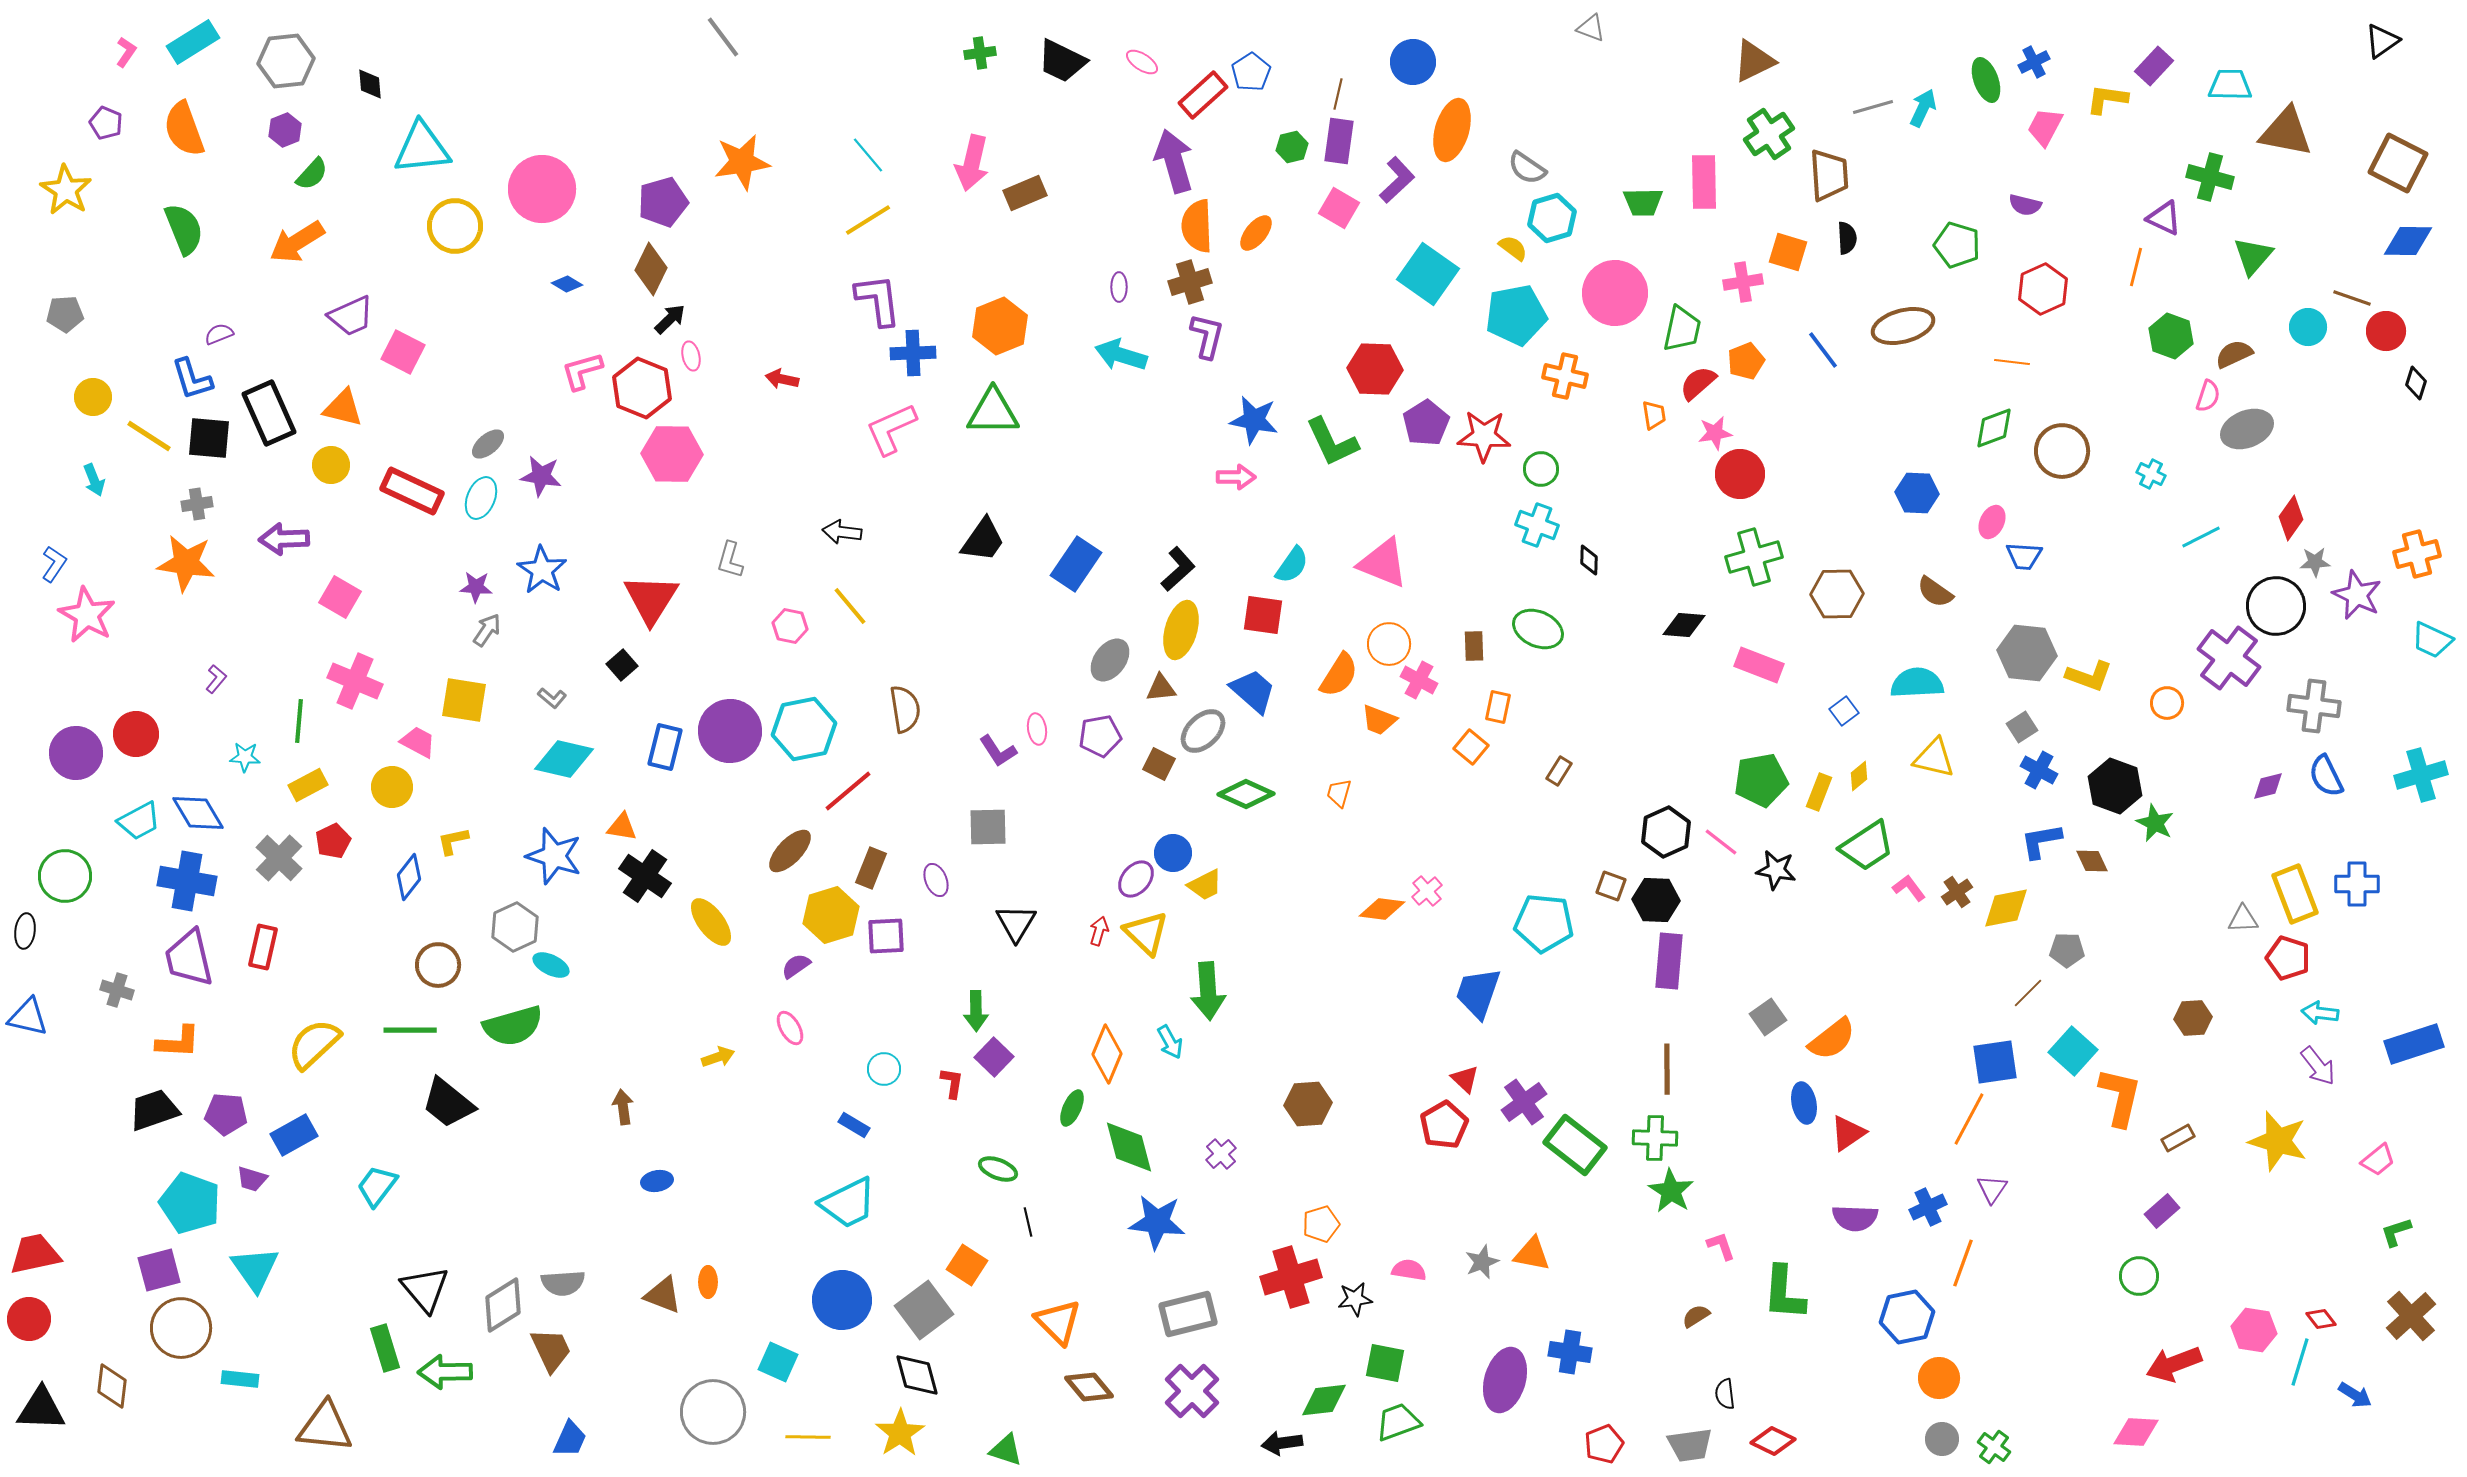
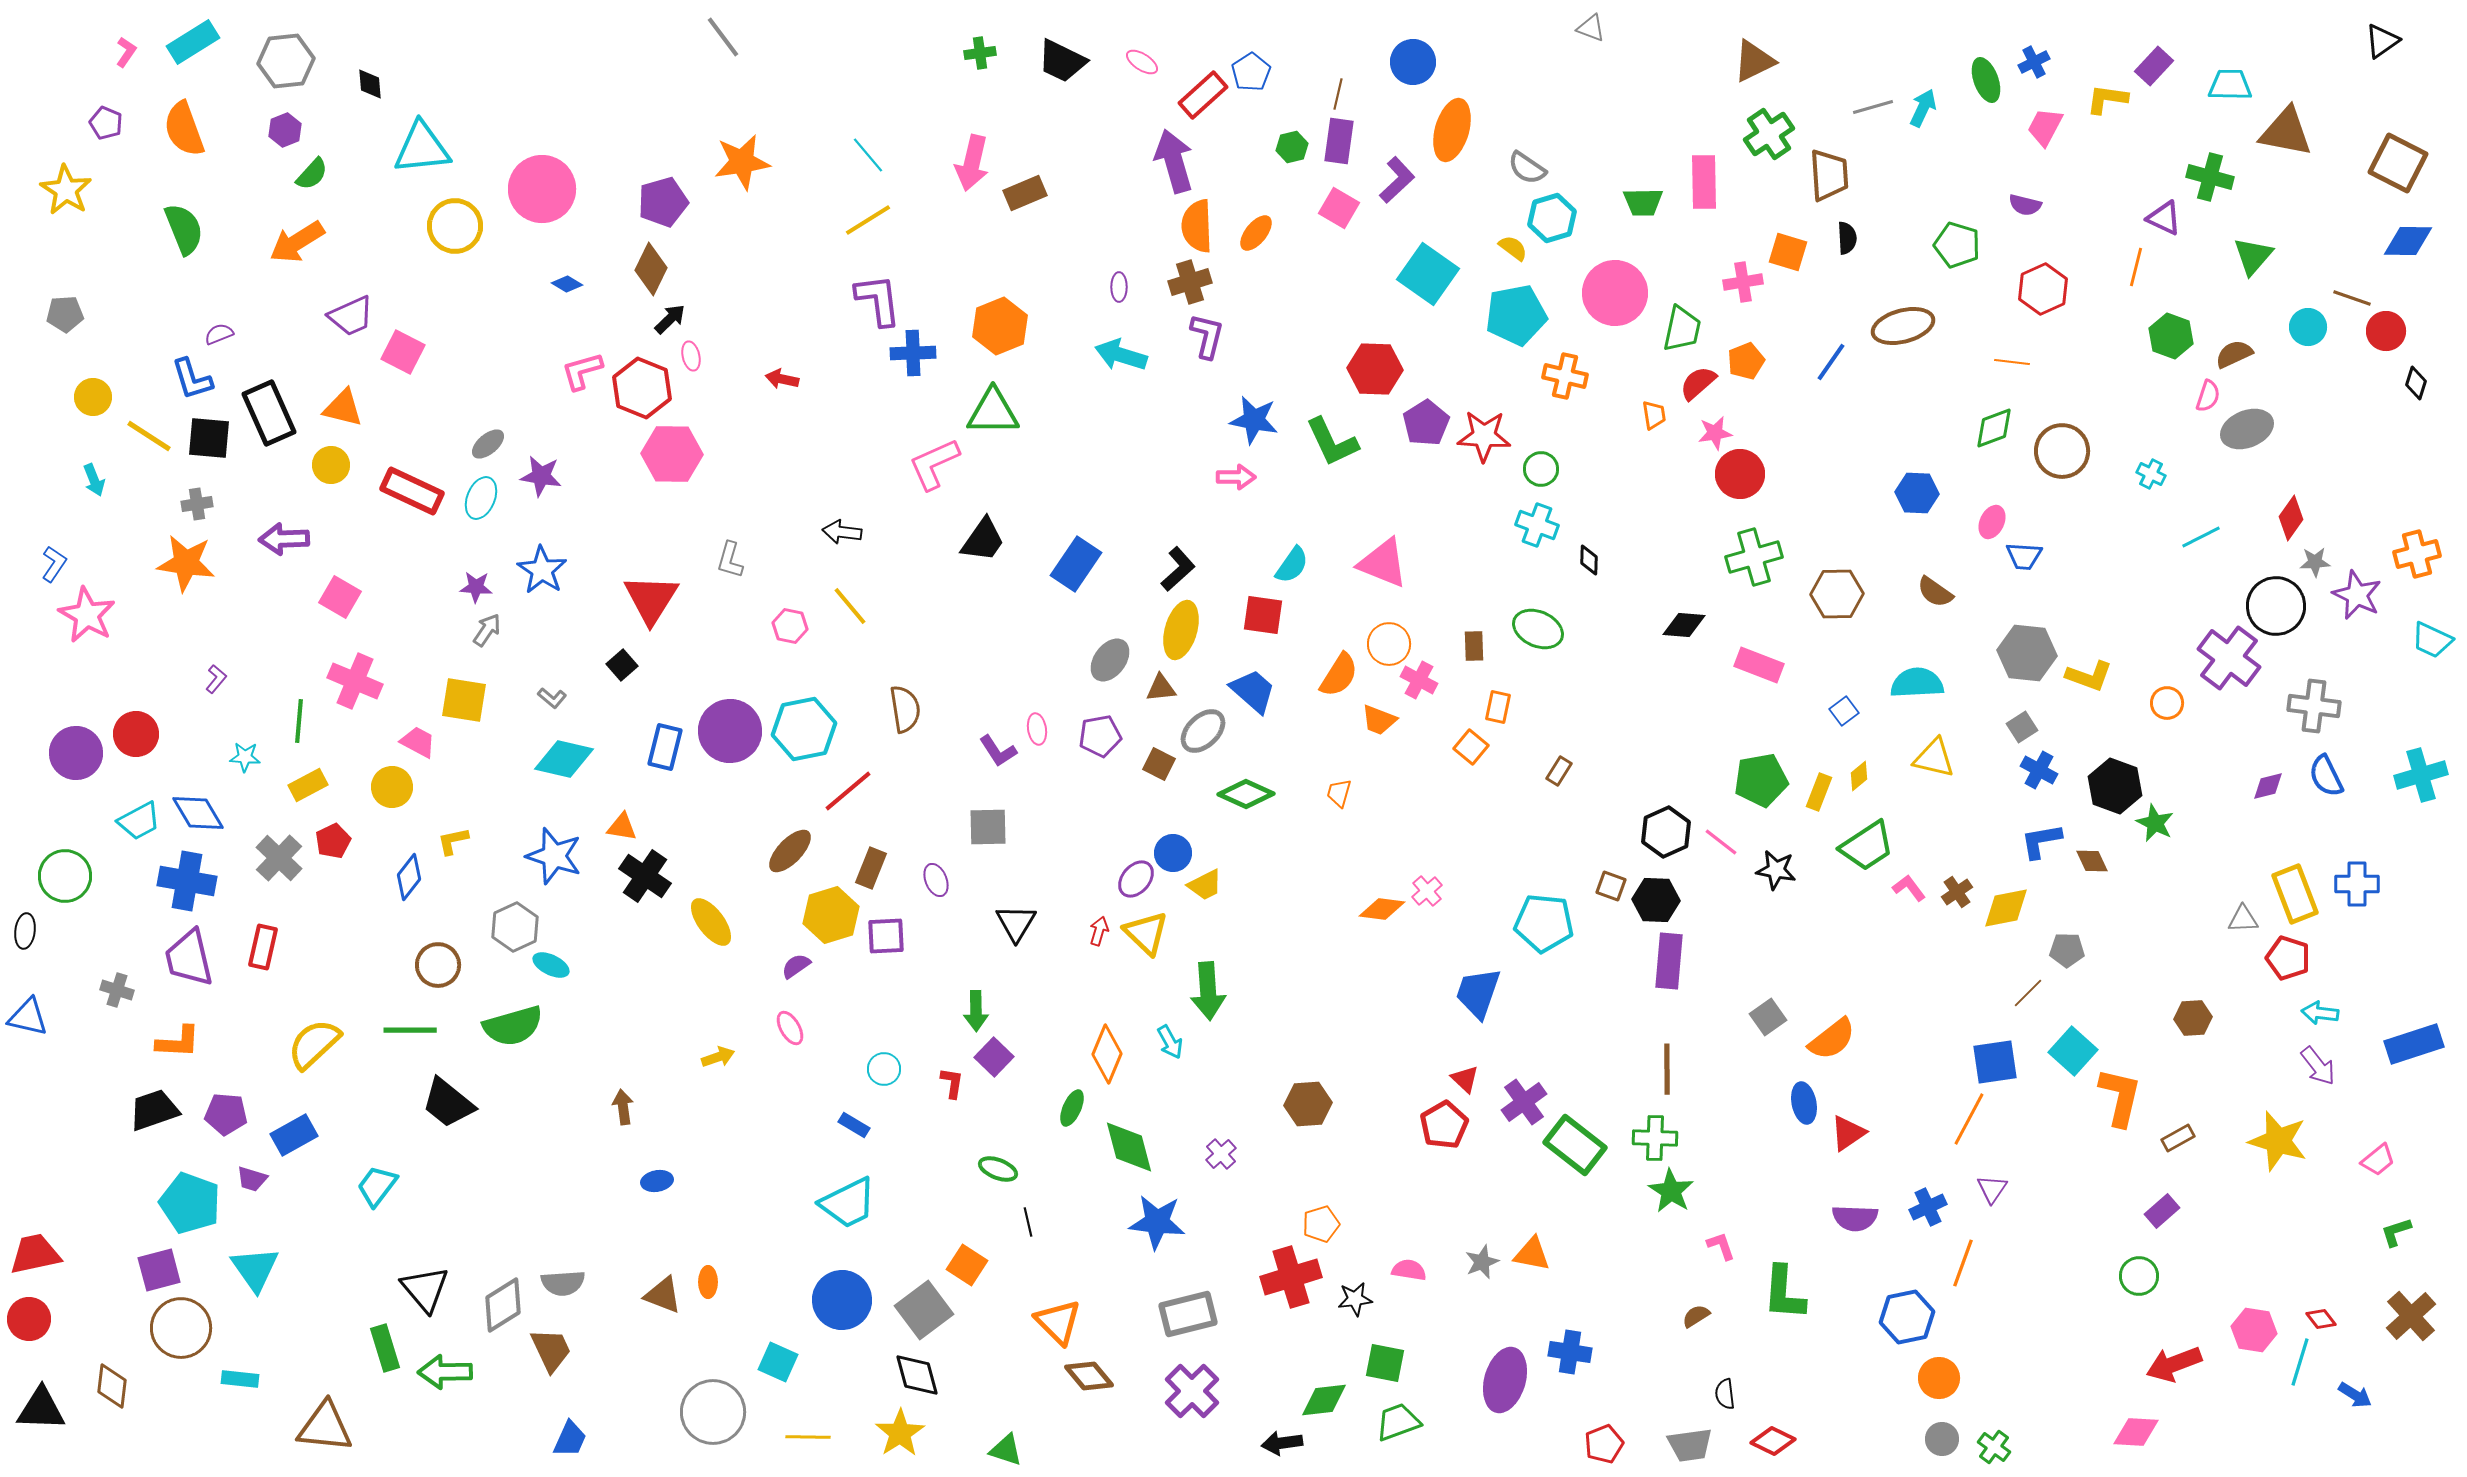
blue line at (1823, 350): moved 8 px right, 12 px down; rotated 72 degrees clockwise
pink L-shape at (891, 429): moved 43 px right, 35 px down
brown diamond at (1089, 1387): moved 11 px up
